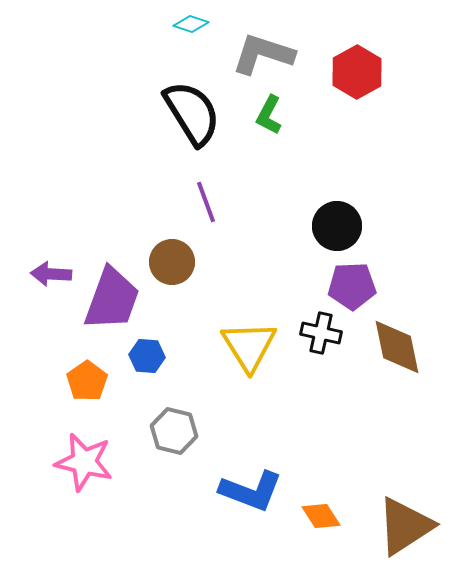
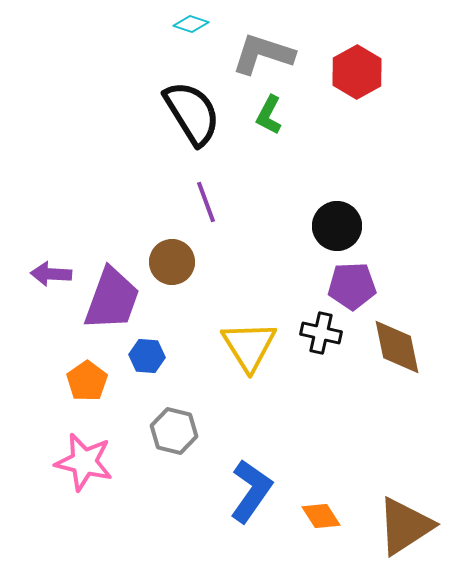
blue L-shape: rotated 76 degrees counterclockwise
